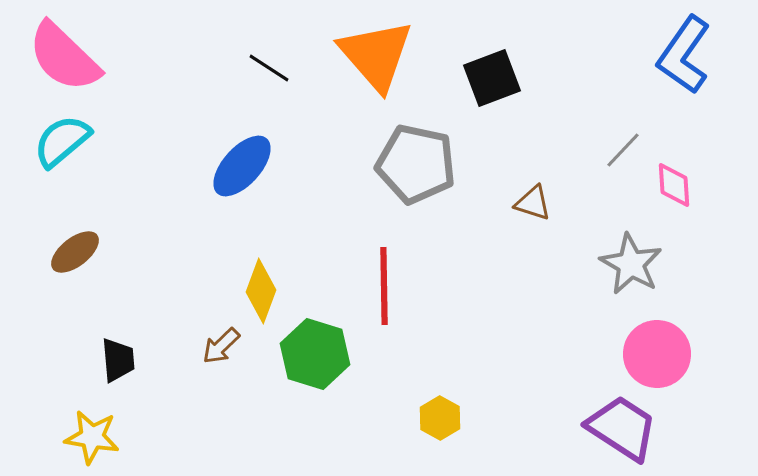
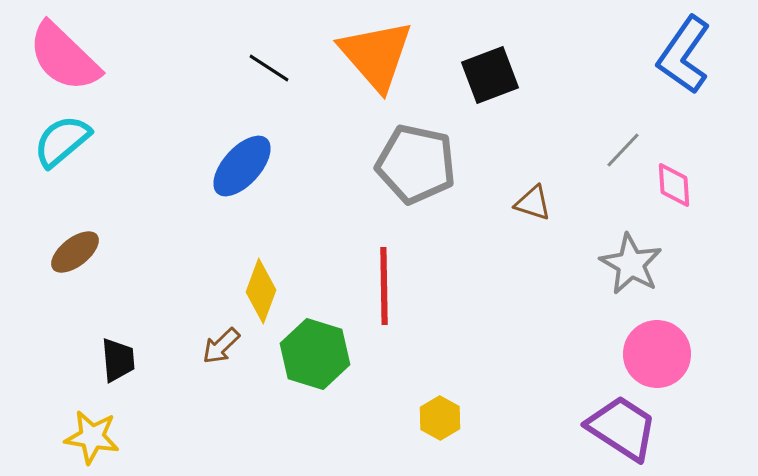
black square: moved 2 px left, 3 px up
